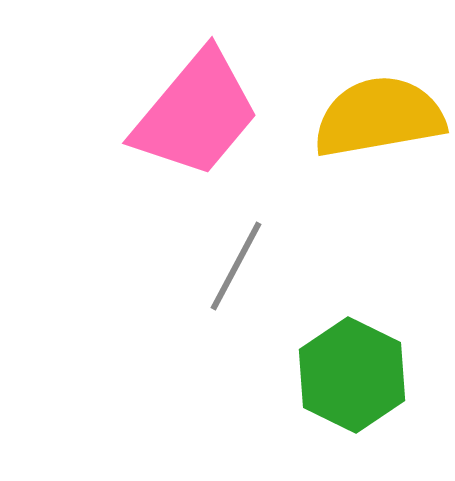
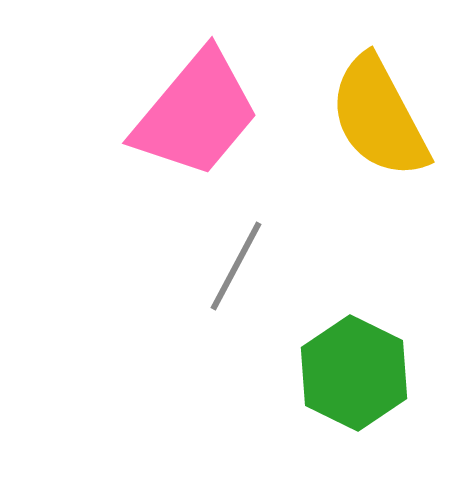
yellow semicircle: rotated 108 degrees counterclockwise
green hexagon: moved 2 px right, 2 px up
